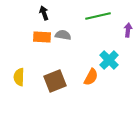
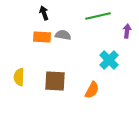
purple arrow: moved 1 px left, 1 px down
orange semicircle: moved 1 px right, 13 px down
brown square: rotated 25 degrees clockwise
